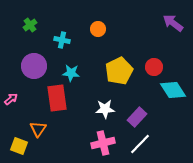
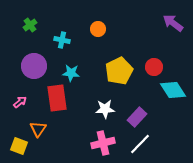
pink arrow: moved 9 px right, 3 px down
